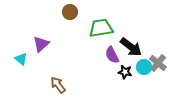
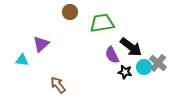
green trapezoid: moved 1 px right, 5 px up
cyan triangle: moved 1 px right, 1 px down; rotated 32 degrees counterclockwise
